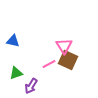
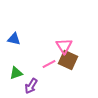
blue triangle: moved 1 px right, 2 px up
